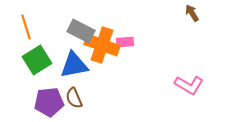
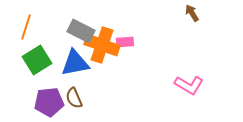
orange line: rotated 35 degrees clockwise
blue triangle: moved 1 px right, 2 px up
